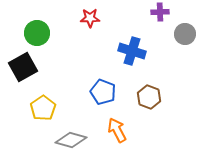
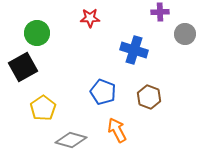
blue cross: moved 2 px right, 1 px up
